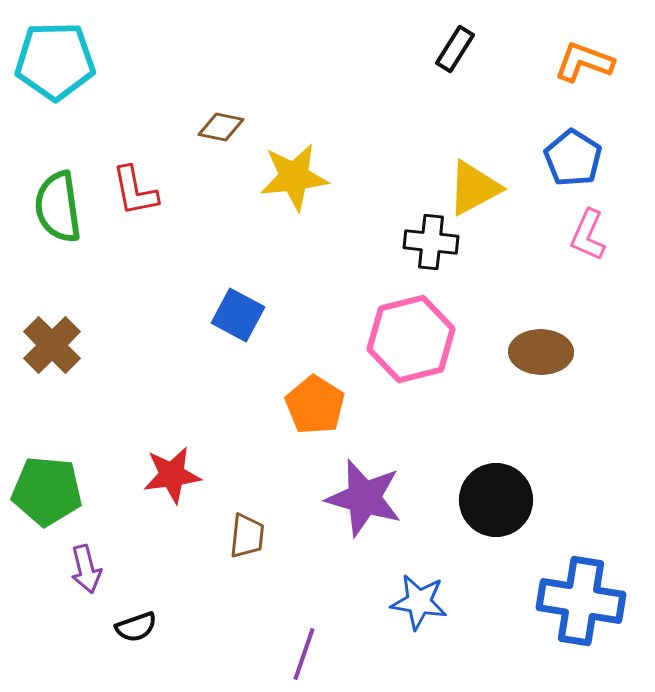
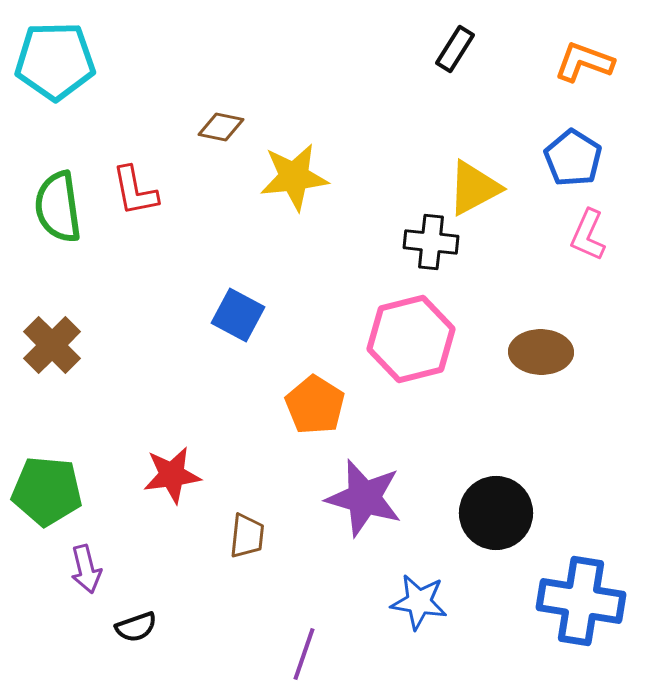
black circle: moved 13 px down
